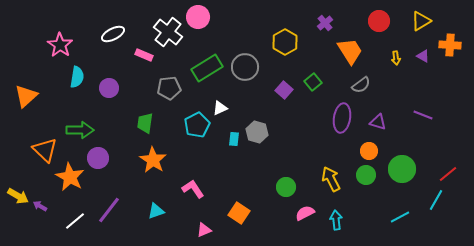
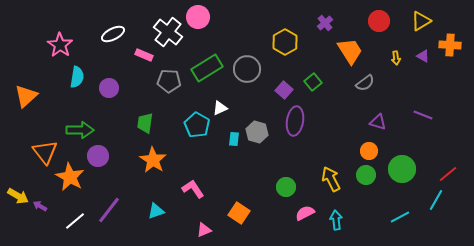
gray circle at (245, 67): moved 2 px right, 2 px down
gray semicircle at (361, 85): moved 4 px right, 2 px up
gray pentagon at (169, 88): moved 7 px up; rotated 10 degrees clockwise
purple ellipse at (342, 118): moved 47 px left, 3 px down
cyan pentagon at (197, 125): rotated 15 degrees counterclockwise
orange triangle at (45, 150): moved 2 px down; rotated 8 degrees clockwise
purple circle at (98, 158): moved 2 px up
